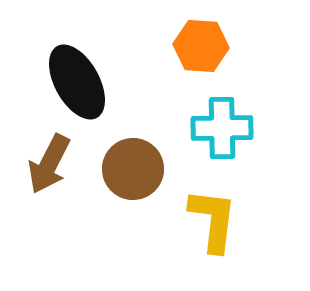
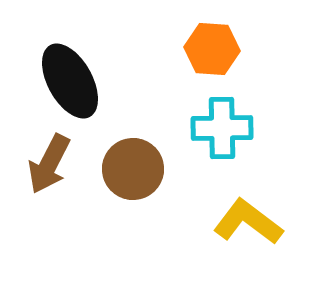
orange hexagon: moved 11 px right, 3 px down
black ellipse: moved 7 px left, 1 px up
yellow L-shape: moved 35 px right, 2 px down; rotated 60 degrees counterclockwise
